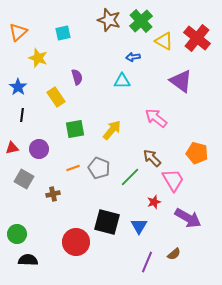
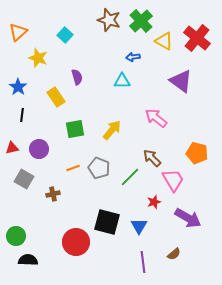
cyan square: moved 2 px right, 2 px down; rotated 35 degrees counterclockwise
green circle: moved 1 px left, 2 px down
purple line: moved 4 px left; rotated 30 degrees counterclockwise
